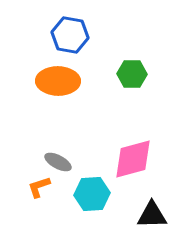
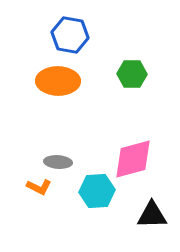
gray ellipse: rotated 24 degrees counterclockwise
orange L-shape: rotated 135 degrees counterclockwise
cyan hexagon: moved 5 px right, 3 px up
